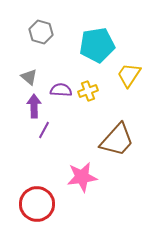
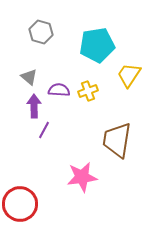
purple semicircle: moved 2 px left
brown trapezoid: rotated 147 degrees clockwise
red circle: moved 17 px left
